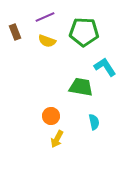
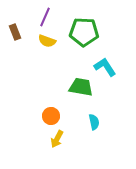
purple line: rotated 42 degrees counterclockwise
